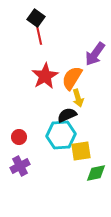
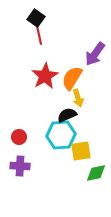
purple cross: rotated 30 degrees clockwise
